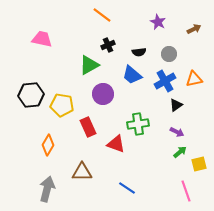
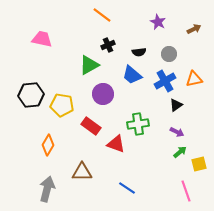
red rectangle: moved 3 px right, 1 px up; rotated 30 degrees counterclockwise
